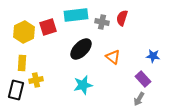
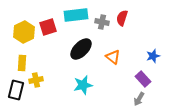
blue star: rotated 24 degrees counterclockwise
